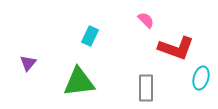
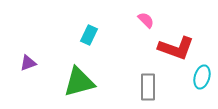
cyan rectangle: moved 1 px left, 1 px up
purple triangle: rotated 30 degrees clockwise
cyan ellipse: moved 1 px right, 1 px up
green triangle: rotated 8 degrees counterclockwise
gray rectangle: moved 2 px right, 1 px up
